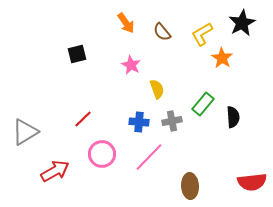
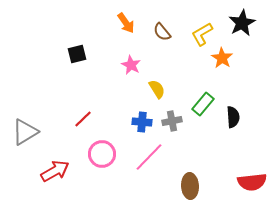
yellow semicircle: rotated 12 degrees counterclockwise
blue cross: moved 3 px right
